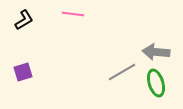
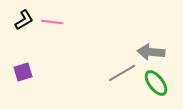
pink line: moved 21 px left, 8 px down
gray arrow: moved 5 px left
gray line: moved 1 px down
green ellipse: rotated 20 degrees counterclockwise
